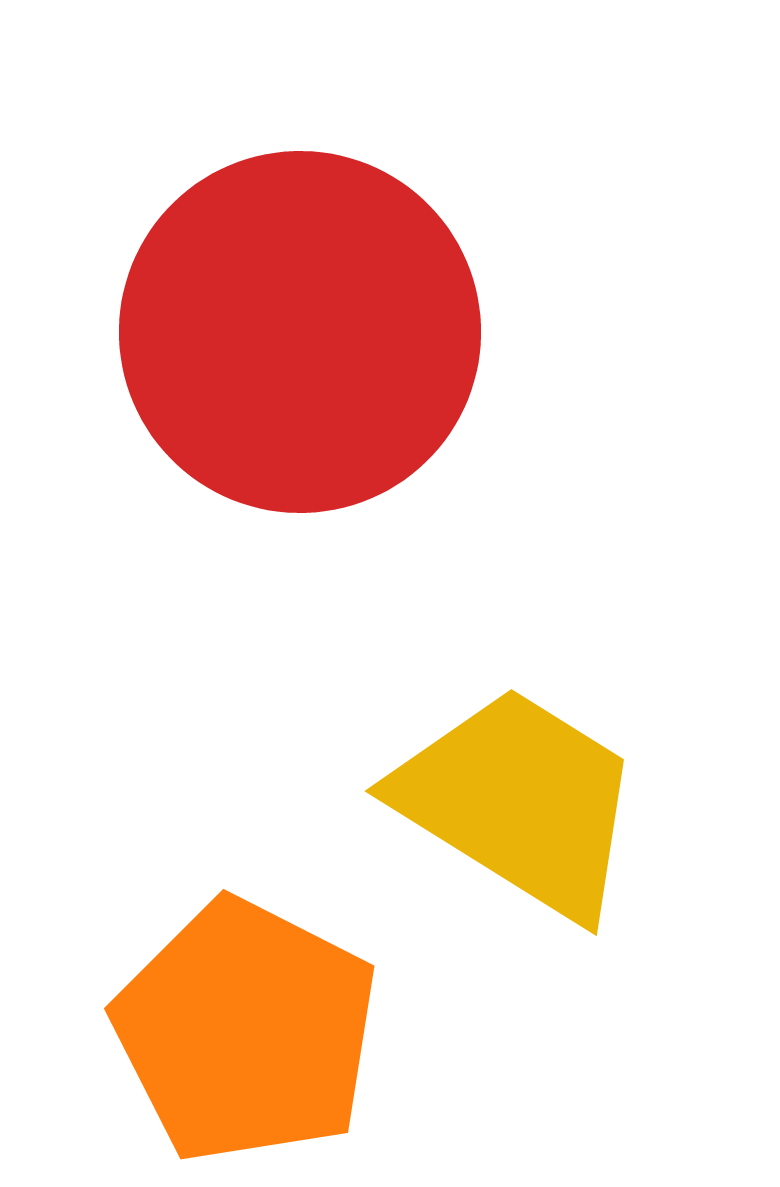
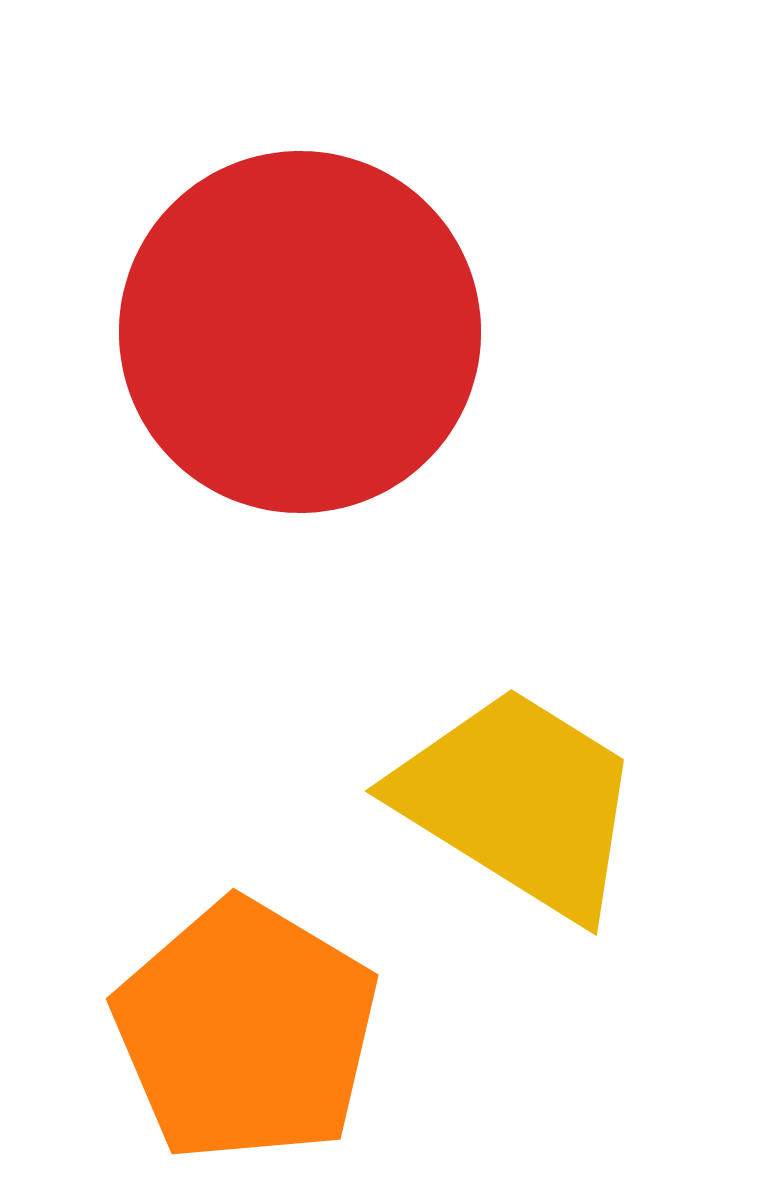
orange pentagon: rotated 4 degrees clockwise
